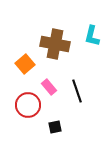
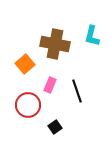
pink rectangle: moved 1 px right, 2 px up; rotated 63 degrees clockwise
black square: rotated 24 degrees counterclockwise
